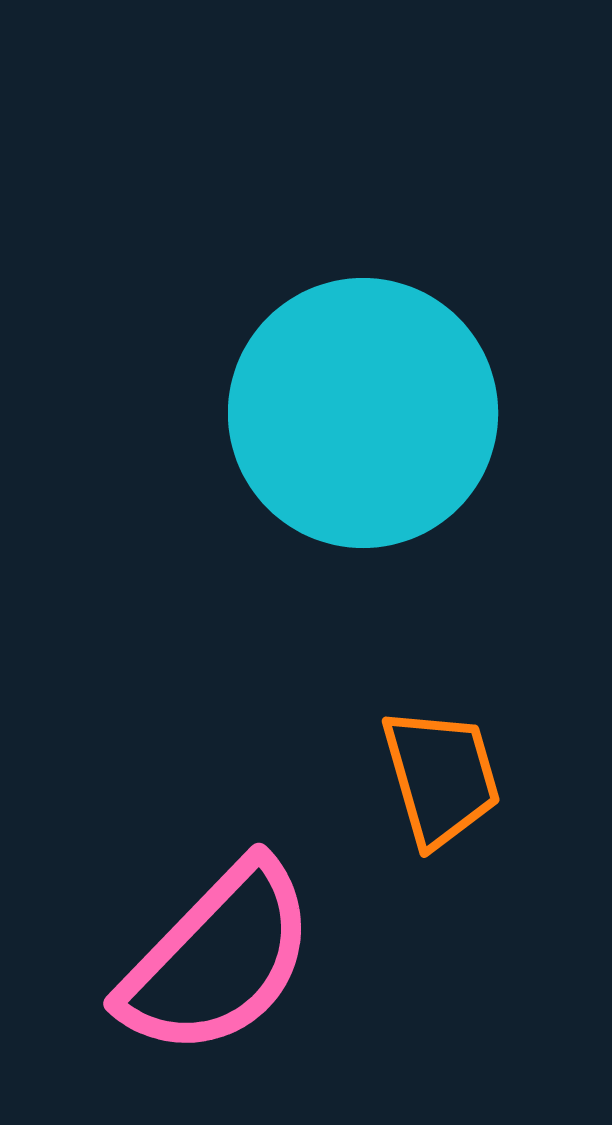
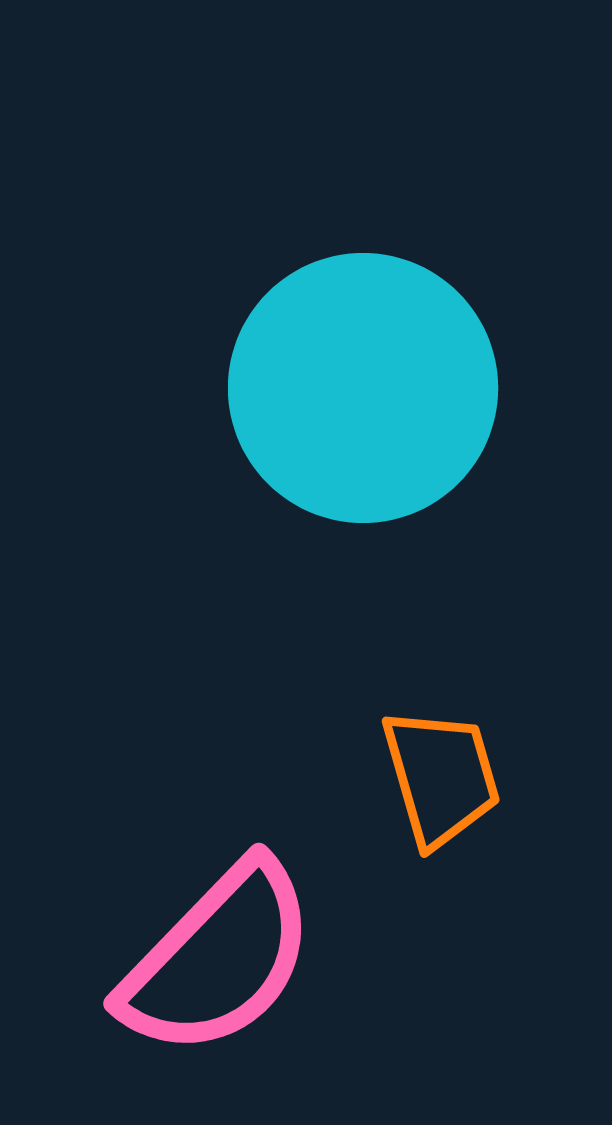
cyan circle: moved 25 px up
